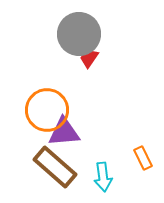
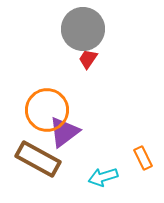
gray circle: moved 4 px right, 5 px up
red trapezoid: moved 1 px left, 1 px down
purple triangle: rotated 32 degrees counterclockwise
brown rectangle: moved 17 px left, 8 px up; rotated 12 degrees counterclockwise
cyan arrow: rotated 80 degrees clockwise
